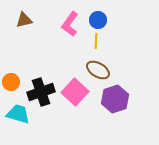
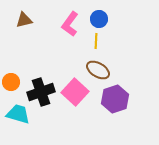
blue circle: moved 1 px right, 1 px up
